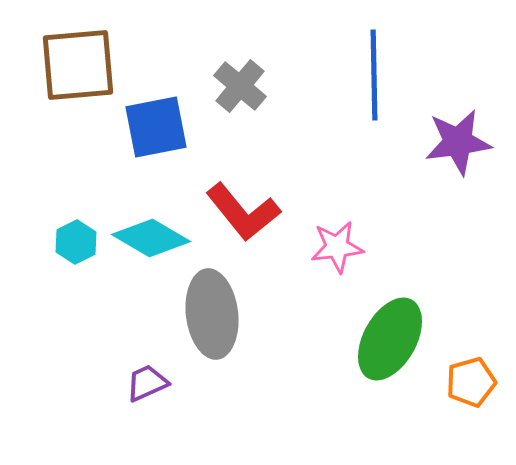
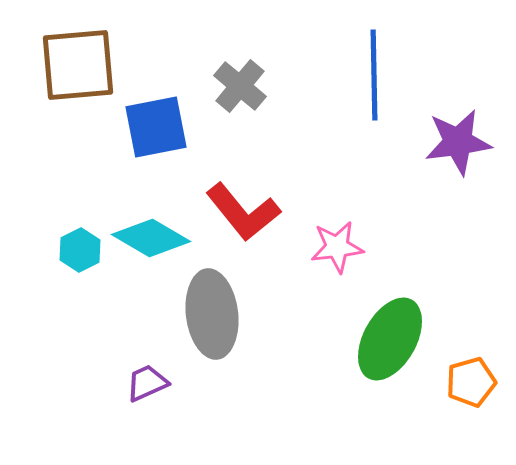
cyan hexagon: moved 4 px right, 8 px down
